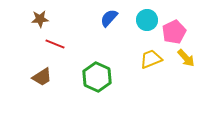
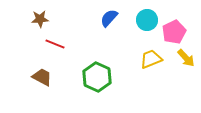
brown trapezoid: rotated 120 degrees counterclockwise
